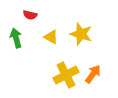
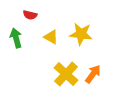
yellow star: rotated 10 degrees counterclockwise
yellow cross: moved 1 px up; rotated 20 degrees counterclockwise
